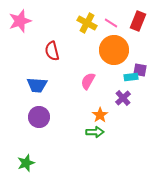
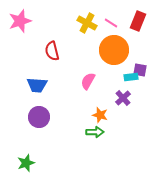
orange star: rotated 21 degrees counterclockwise
